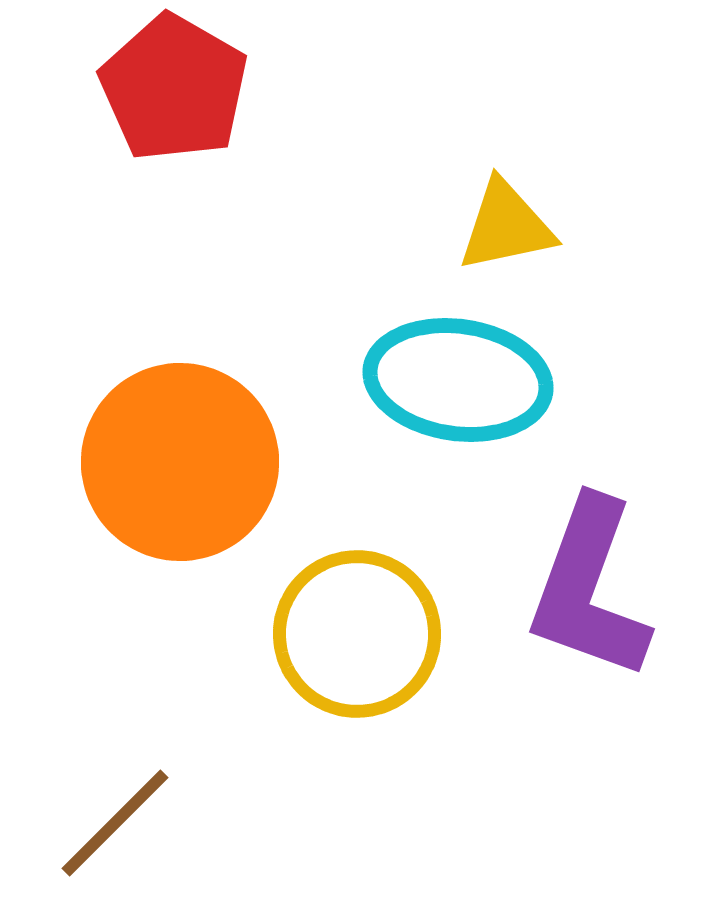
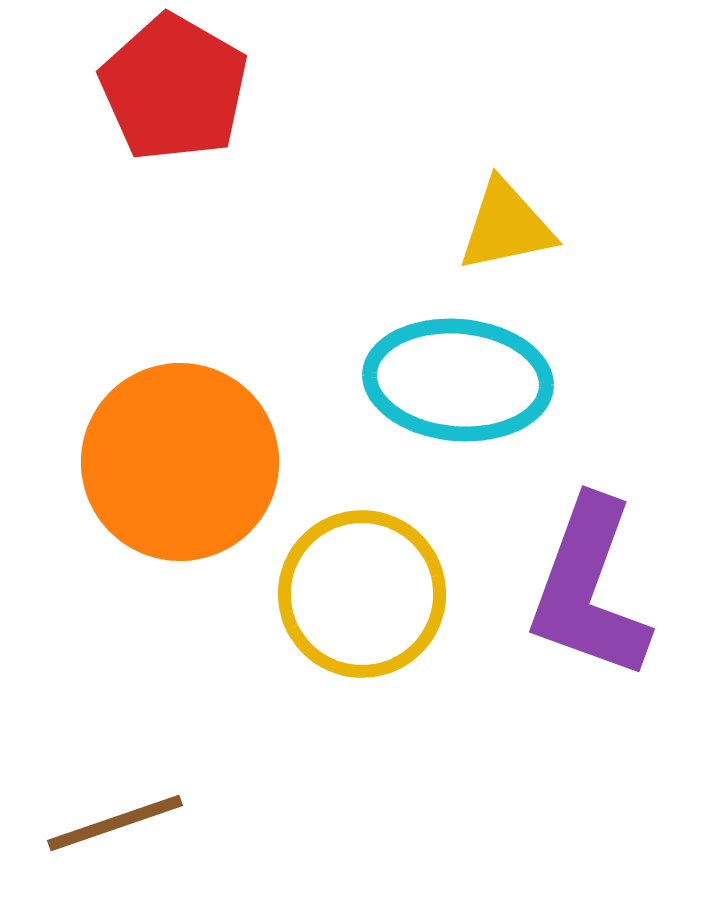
cyan ellipse: rotated 3 degrees counterclockwise
yellow circle: moved 5 px right, 40 px up
brown line: rotated 26 degrees clockwise
